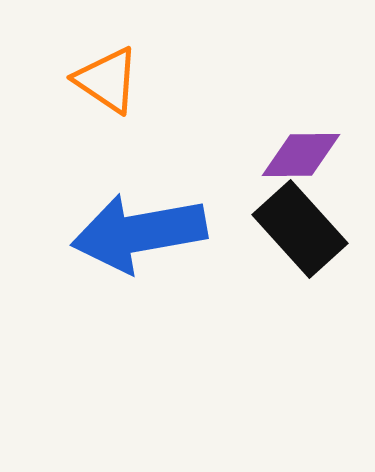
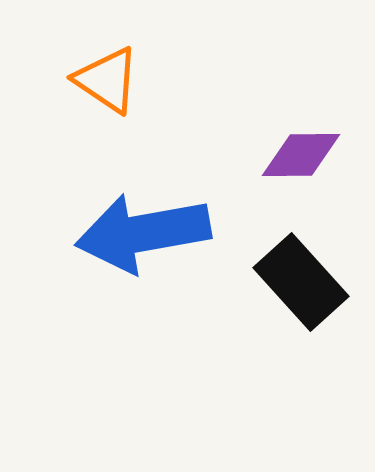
black rectangle: moved 1 px right, 53 px down
blue arrow: moved 4 px right
